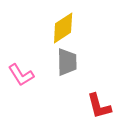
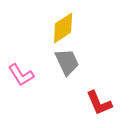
gray trapezoid: rotated 24 degrees counterclockwise
red L-shape: moved 3 px up; rotated 8 degrees counterclockwise
